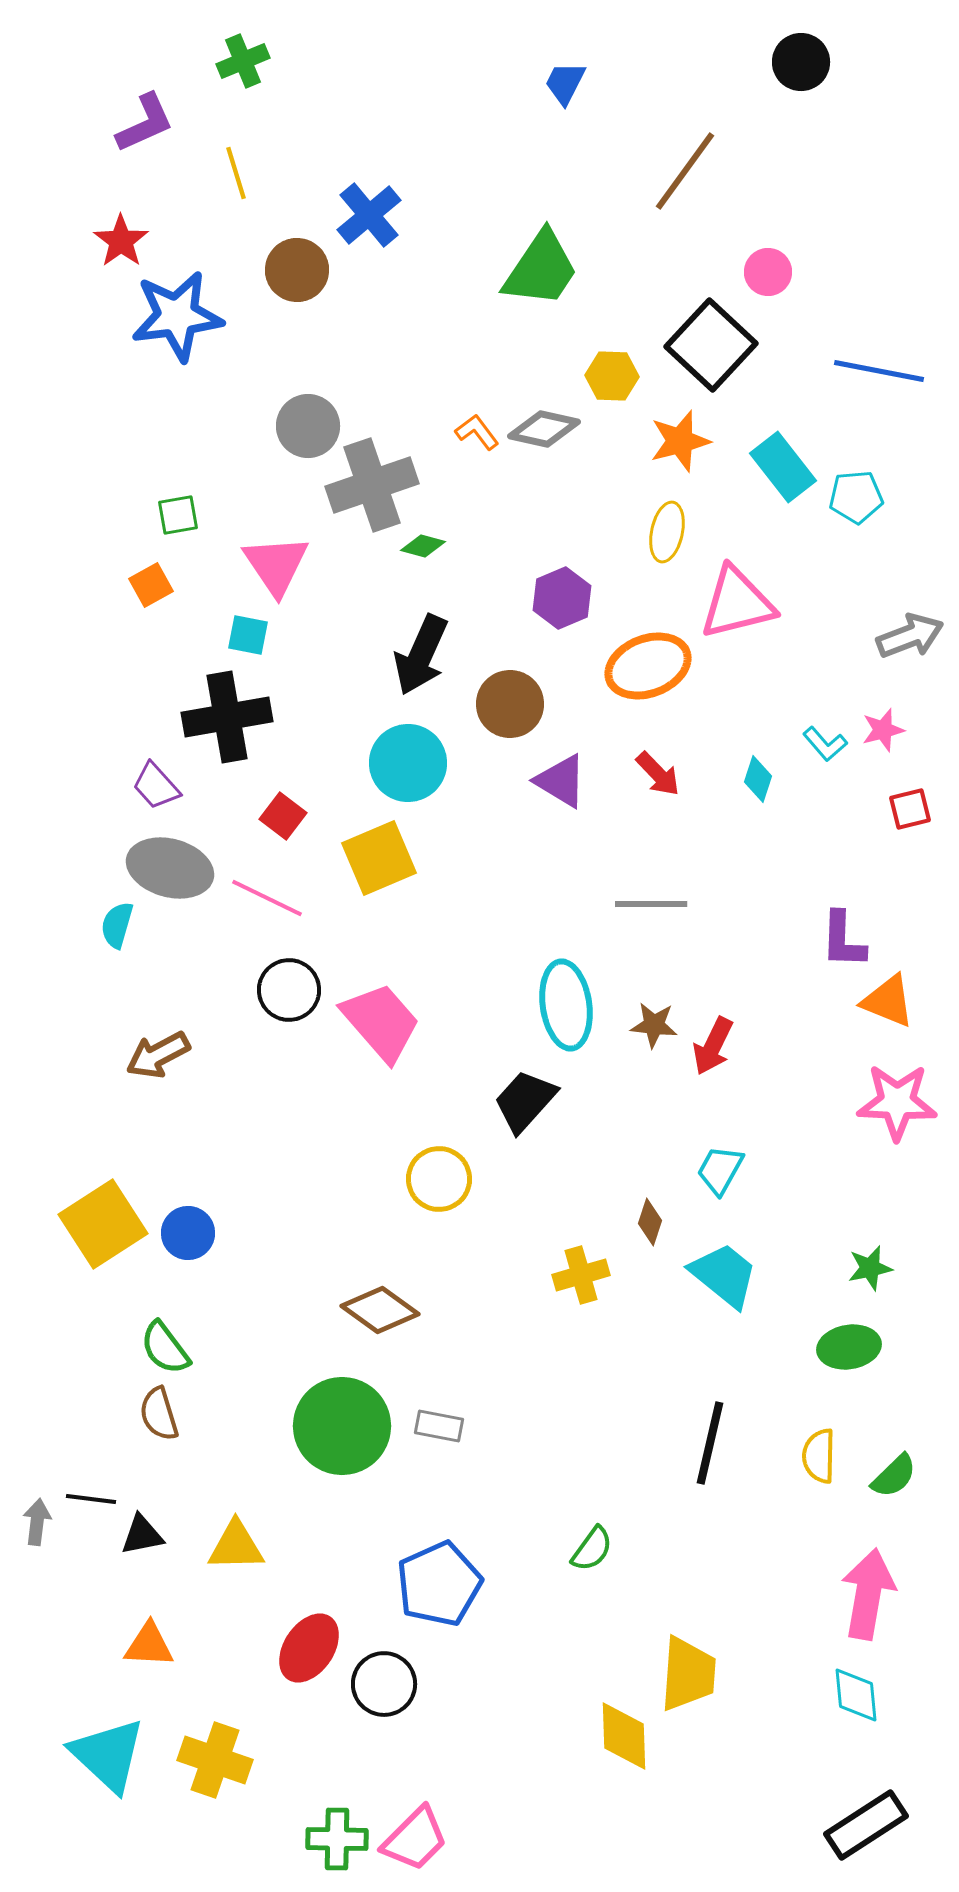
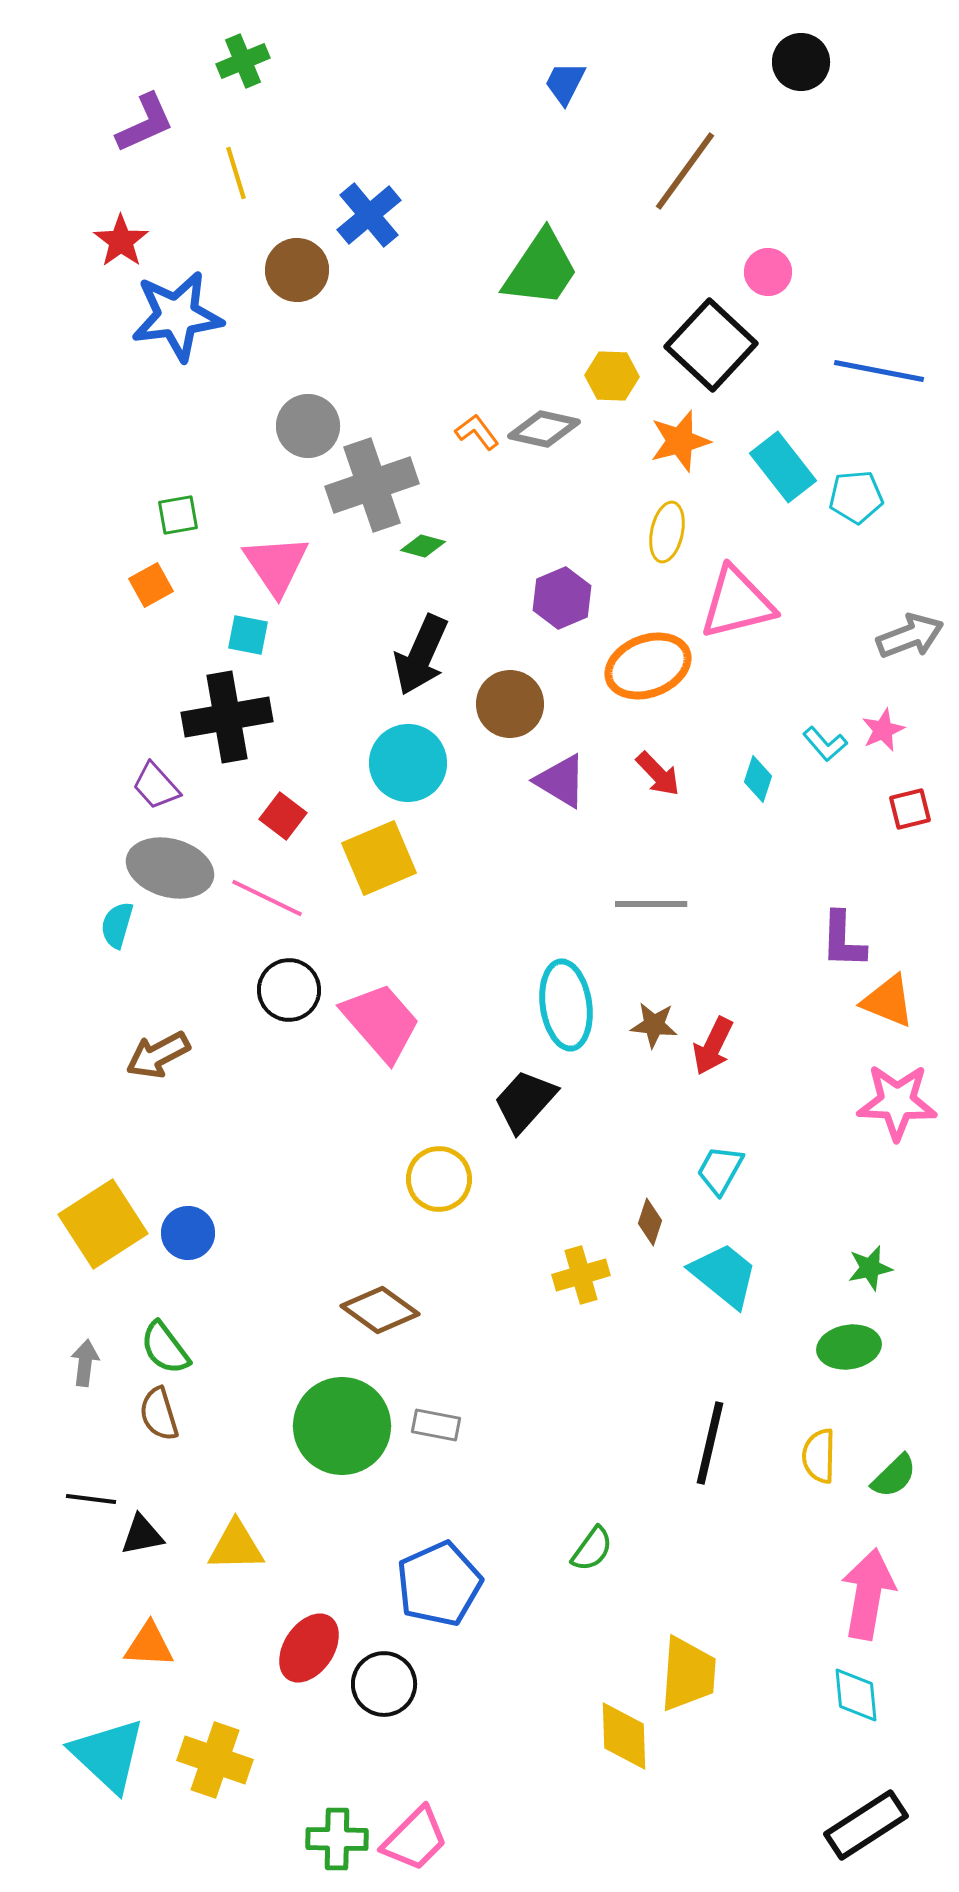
pink star at (883, 730): rotated 9 degrees counterclockwise
gray rectangle at (439, 1426): moved 3 px left, 1 px up
gray arrow at (37, 1522): moved 48 px right, 159 px up
